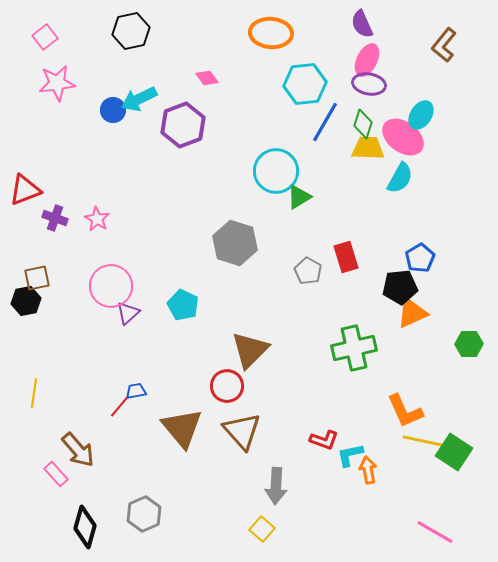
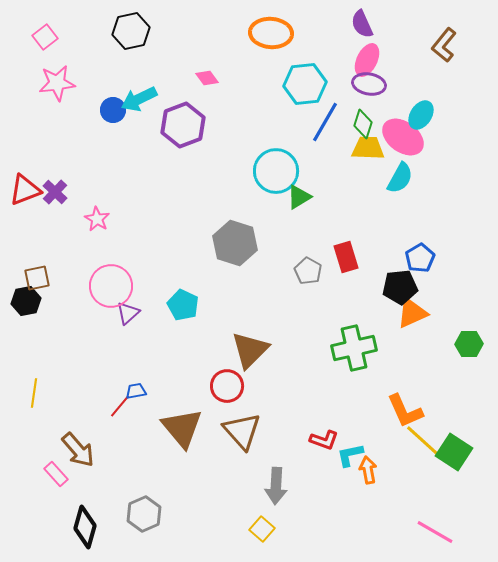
purple cross at (55, 218): moved 26 px up; rotated 25 degrees clockwise
yellow line at (423, 441): rotated 30 degrees clockwise
